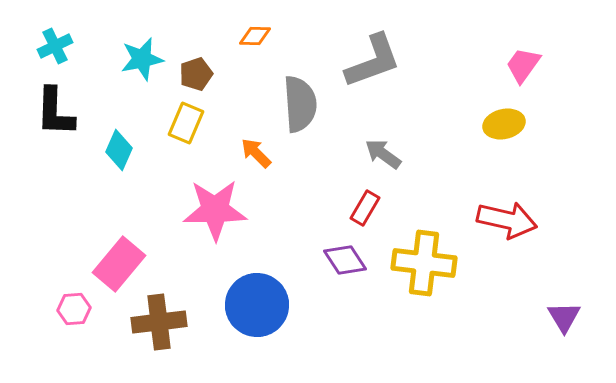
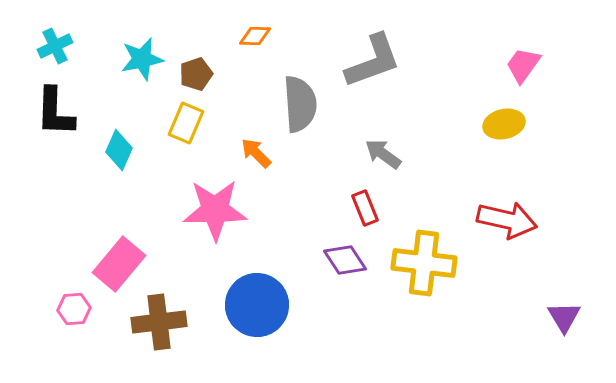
red rectangle: rotated 52 degrees counterclockwise
